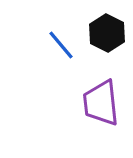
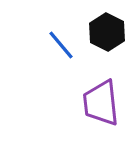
black hexagon: moved 1 px up
